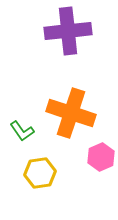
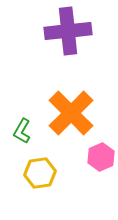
orange cross: rotated 27 degrees clockwise
green L-shape: rotated 65 degrees clockwise
